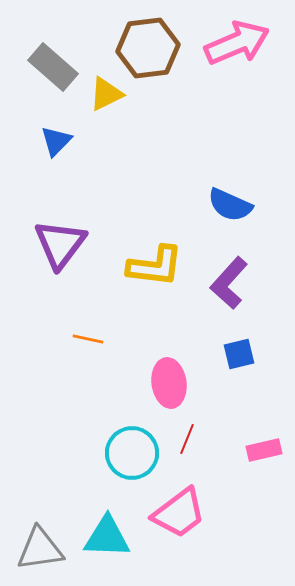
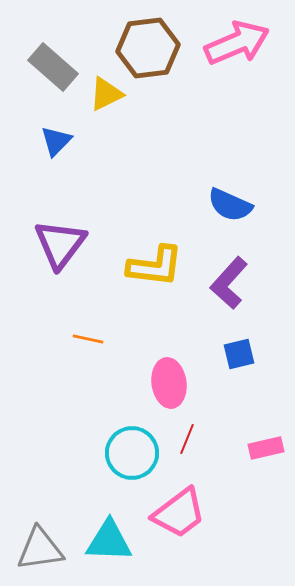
pink rectangle: moved 2 px right, 2 px up
cyan triangle: moved 2 px right, 4 px down
